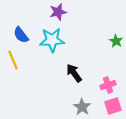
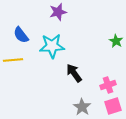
cyan star: moved 6 px down
yellow line: rotated 72 degrees counterclockwise
